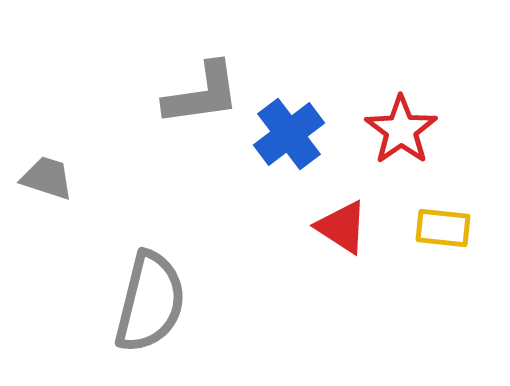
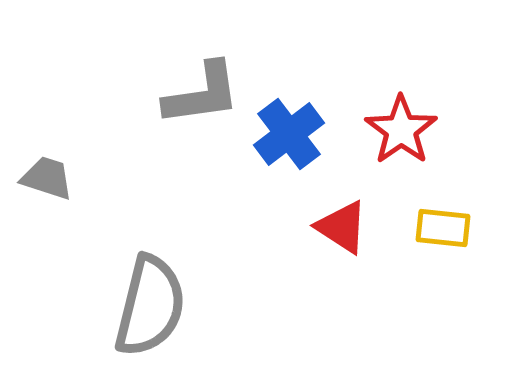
gray semicircle: moved 4 px down
